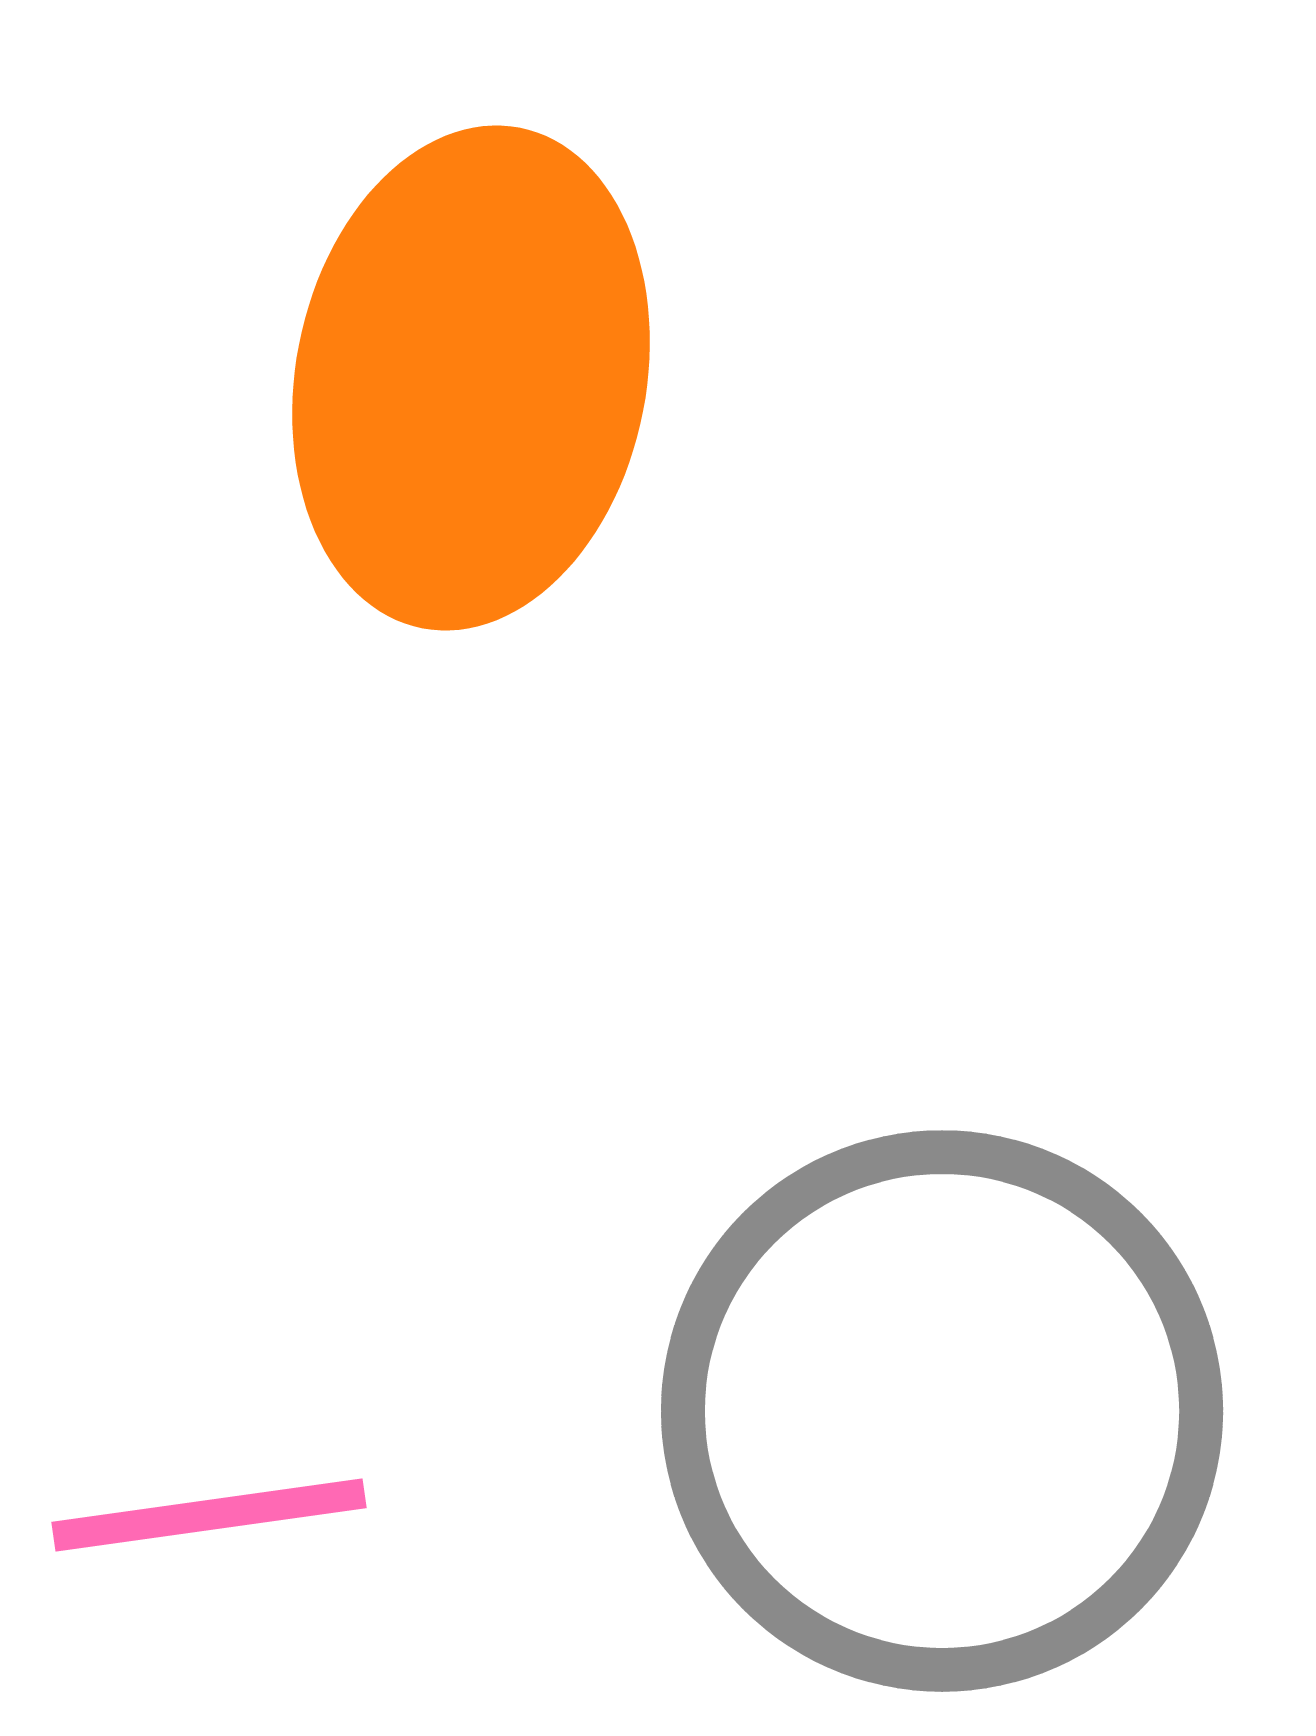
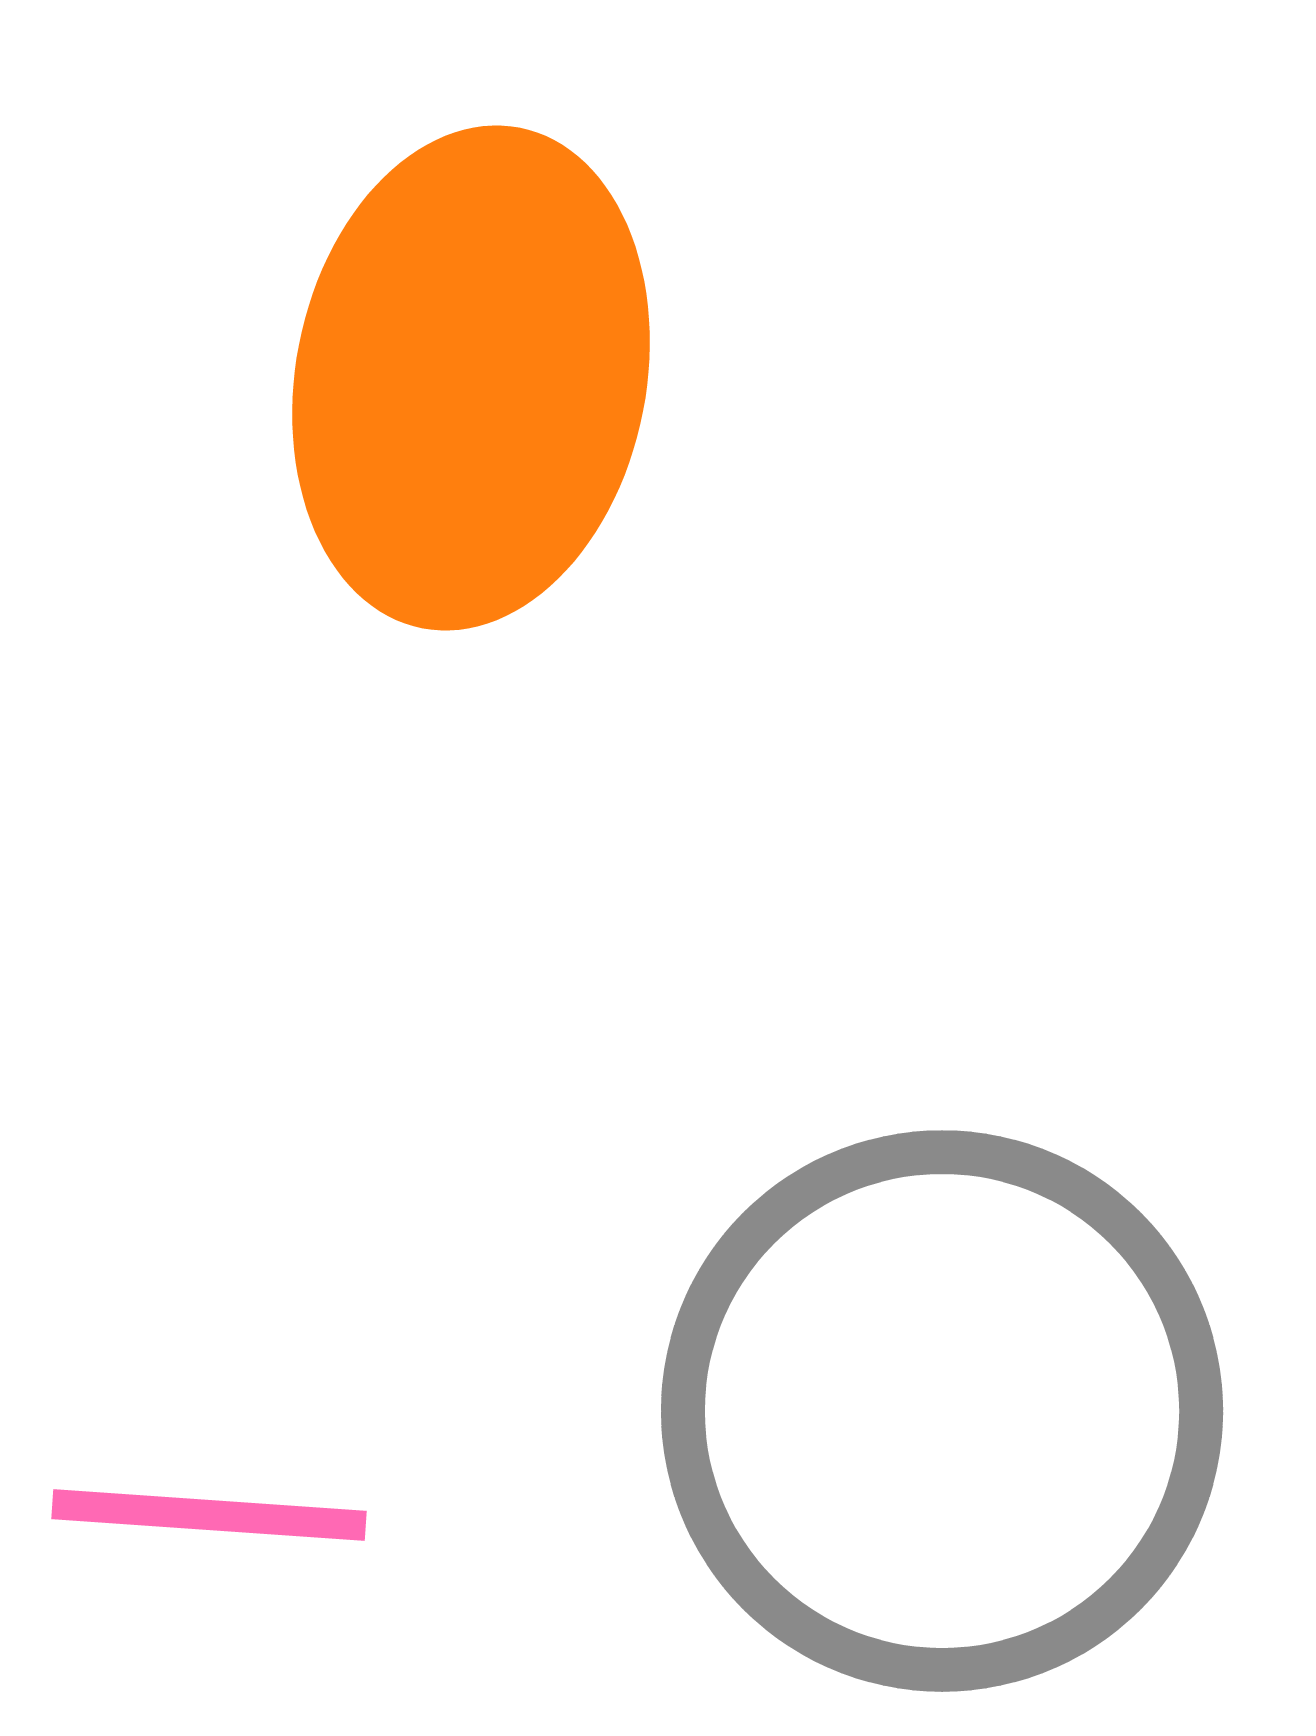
pink line: rotated 12 degrees clockwise
